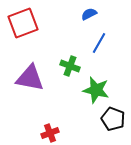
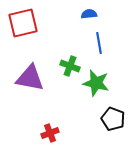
blue semicircle: rotated 21 degrees clockwise
red square: rotated 8 degrees clockwise
blue line: rotated 40 degrees counterclockwise
green star: moved 7 px up
